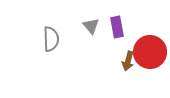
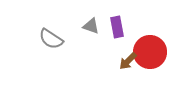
gray triangle: rotated 30 degrees counterclockwise
gray semicircle: rotated 125 degrees clockwise
brown arrow: rotated 30 degrees clockwise
